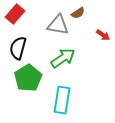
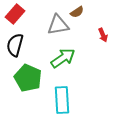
brown semicircle: moved 1 px left, 1 px up
gray triangle: rotated 20 degrees counterclockwise
red arrow: rotated 32 degrees clockwise
black semicircle: moved 3 px left, 3 px up
green pentagon: rotated 16 degrees counterclockwise
cyan rectangle: rotated 12 degrees counterclockwise
